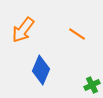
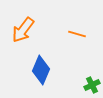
orange line: rotated 18 degrees counterclockwise
